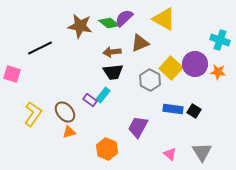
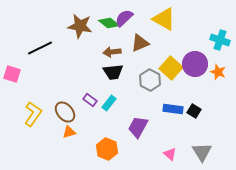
orange star: rotated 14 degrees clockwise
cyan rectangle: moved 6 px right, 8 px down
